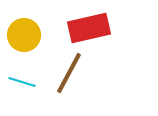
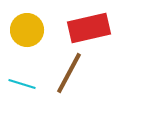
yellow circle: moved 3 px right, 5 px up
cyan line: moved 2 px down
